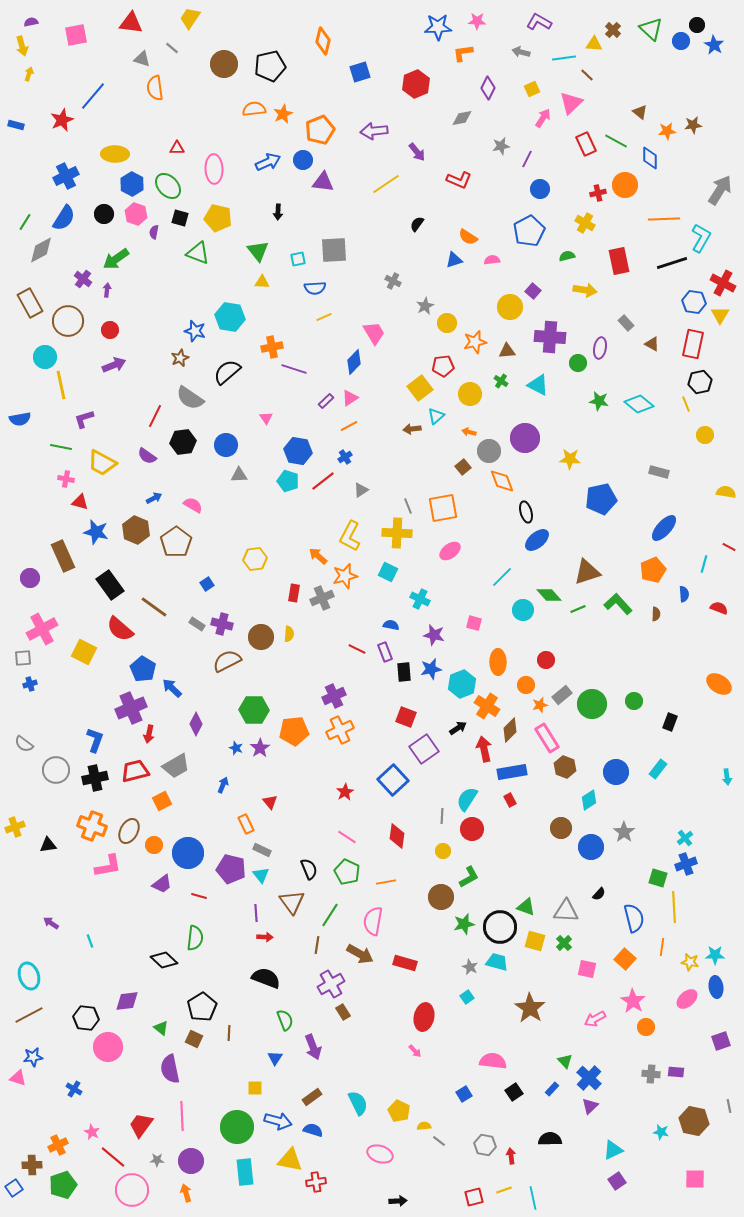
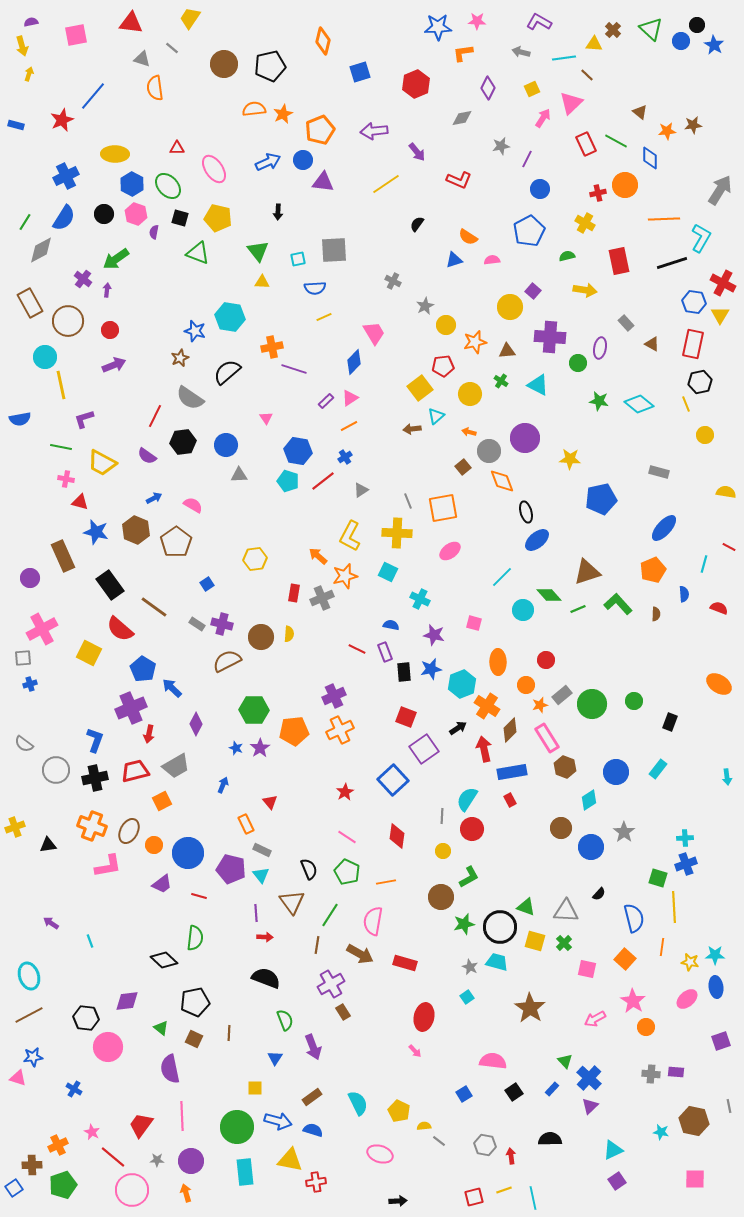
pink ellipse at (214, 169): rotated 32 degrees counterclockwise
yellow circle at (447, 323): moved 1 px left, 2 px down
gray line at (408, 506): moved 5 px up
yellow square at (84, 652): moved 5 px right, 1 px down
cyan cross at (685, 838): rotated 35 degrees clockwise
black pentagon at (202, 1007): moved 7 px left, 5 px up; rotated 20 degrees clockwise
